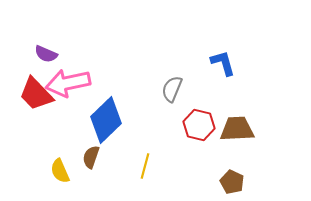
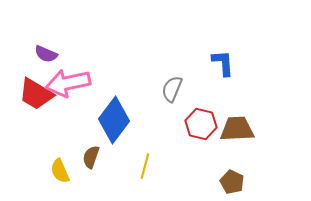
blue L-shape: rotated 12 degrees clockwise
red trapezoid: rotated 15 degrees counterclockwise
blue diamond: moved 8 px right; rotated 9 degrees counterclockwise
red hexagon: moved 2 px right, 1 px up
